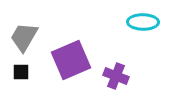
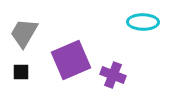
gray trapezoid: moved 4 px up
purple cross: moved 3 px left, 1 px up
